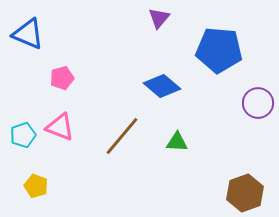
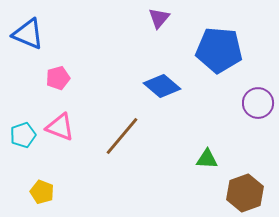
pink pentagon: moved 4 px left
green triangle: moved 30 px right, 17 px down
yellow pentagon: moved 6 px right, 6 px down
